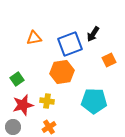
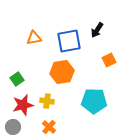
black arrow: moved 4 px right, 4 px up
blue square: moved 1 px left, 3 px up; rotated 10 degrees clockwise
orange cross: rotated 16 degrees counterclockwise
